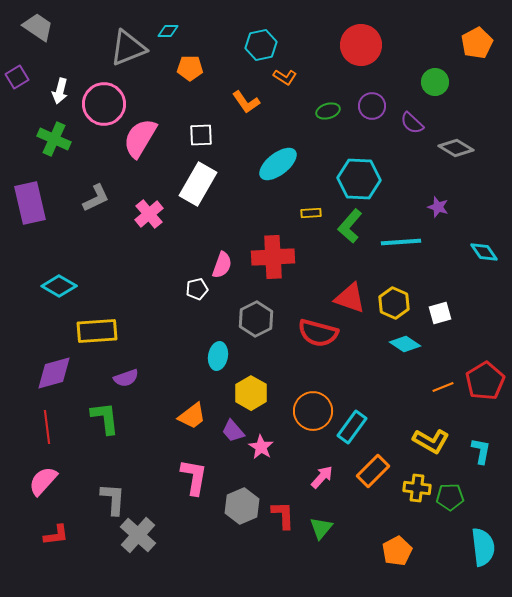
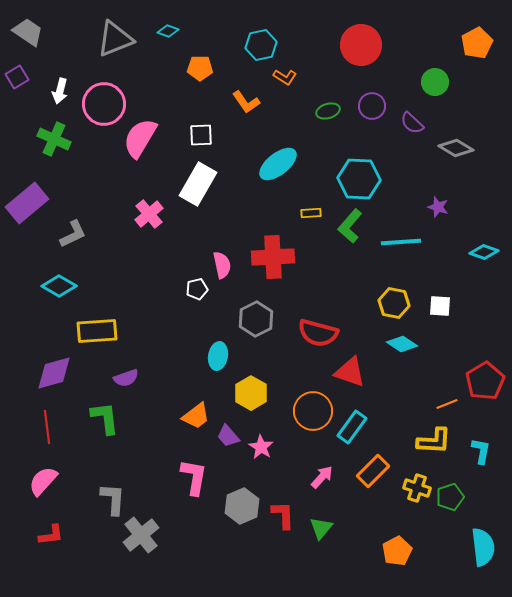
gray trapezoid at (38, 27): moved 10 px left, 5 px down
cyan diamond at (168, 31): rotated 20 degrees clockwise
gray triangle at (128, 48): moved 13 px left, 9 px up
orange pentagon at (190, 68): moved 10 px right
gray L-shape at (96, 198): moved 23 px left, 36 px down
purple rectangle at (30, 203): moved 3 px left; rotated 63 degrees clockwise
cyan diamond at (484, 252): rotated 36 degrees counterclockwise
pink semicircle at (222, 265): rotated 32 degrees counterclockwise
red triangle at (350, 298): moved 74 px down
yellow hexagon at (394, 303): rotated 12 degrees counterclockwise
white square at (440, 313): moved 7 px up; rotated 20 degrees clockwise
cyan diamond at (405, 344): moved 3 px left
orange line at (443, 387): moved 4 px right, 17 px down
orange trapezoid at (192, 416): moved 4 px right
purple trapezoid at (233, 431): moved 5 px left, 5 px down
yellow L-shape at (431, 441): moved 3 px right; rotated 27 degrees counterclockwise
yellow cross at (417, 488): rotated 12 degrees clockwise
green pentagon at (450, 497): rotated 16 degrees counterclockwise
red L-shape at (56, 535): moved 5 px left
gray cross at (138, 535): moved 3 px right; rotated 9 degrees clockwise
